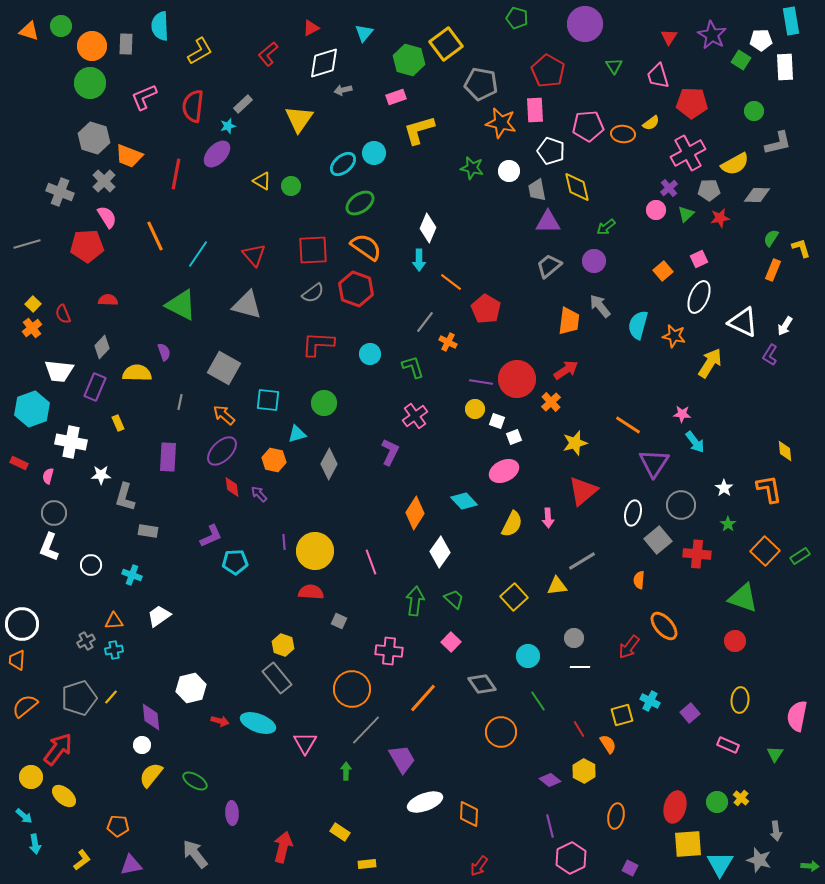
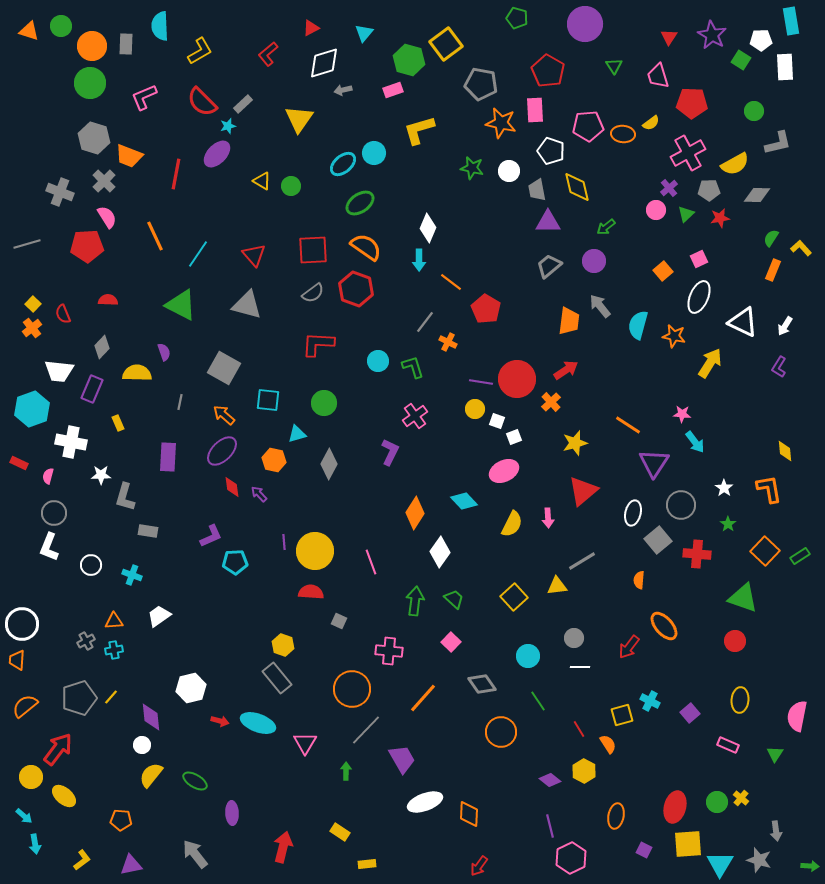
pink rectangle at (396, 97): moved 3 px left, 7 px up
red semicircle at (193, 106): moved 9 px right, 4 px up; rotated 52 degrees counterclockwise
yellow L-shape at (801, 248): rotated 25 degrees counterclockwise
cyan circle at (370, 354): moved 8 px right, 7 px down
purple L-shape at (770, 355): moved 9 px right, 12 px down
purple rectangle at (95, 387): moved 3 px left, 2 px down
orange pentagon at (118, 826): moved 3 px right, 6 px up
purple square at (630, 868): moved 14 px right, 18 px up
